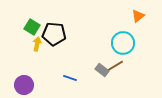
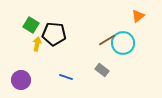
green square: moved 1 px left, 2 px up
brown line: moved 8 px left, 26 px up
blue line: moved 4 px left, 1 px up
purple circle: moved 3 px left, 5 px up
